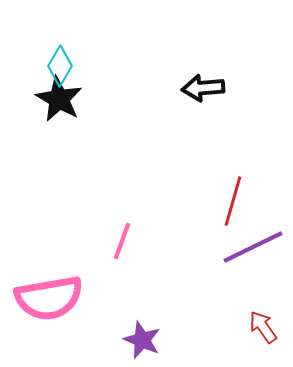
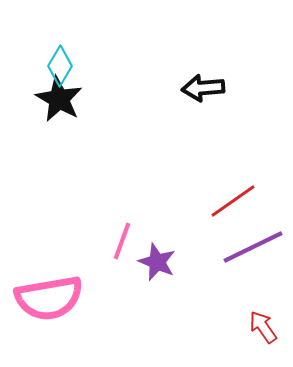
red line: rotated 39 degrees clockwise
purple star: moved 15 px right, 78 px up
